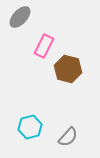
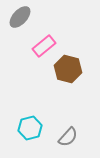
pink rectangle: rotated 25 degrees clockwise
cyan hexagon: moved 1 px down
